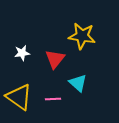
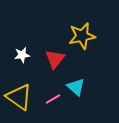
yellow star: rotated 20 degrees counterclockwise
white star: moved 2 px down
cyan triangle: moved 2 px left, 4 px down
pink line: rotated 28 degrees counterclockwise
